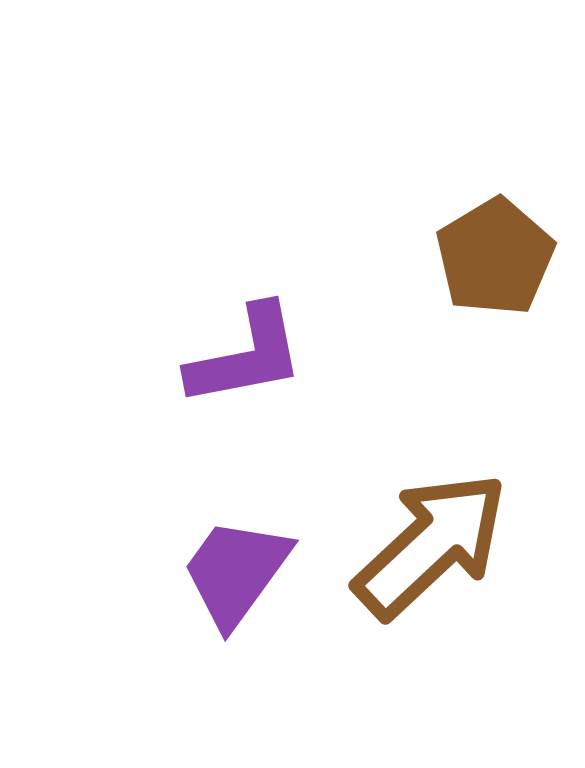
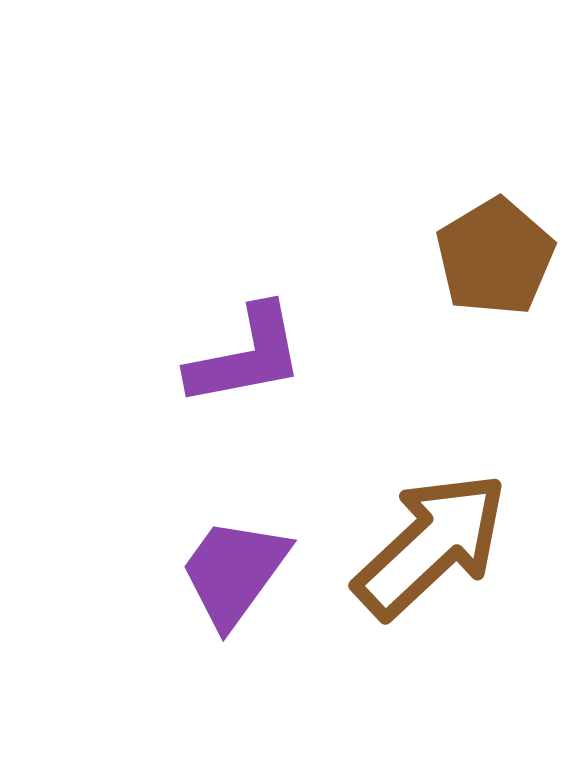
purple trapezoid: moved 2 px left
